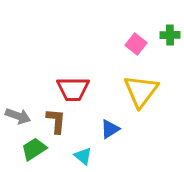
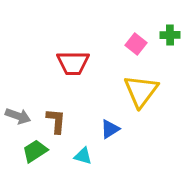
red trapezoid: moved 26 px up
green trapezoid: moved 1 px right, 2 px down
cyan triangle: rotated 24 degrees counterclockwise
